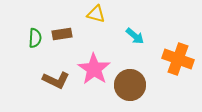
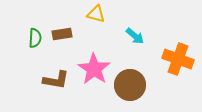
brown L-shape: rotated 16 degrees counterclockwise
